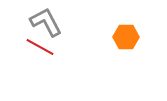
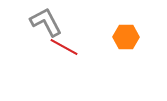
red line: moved 24 px right
